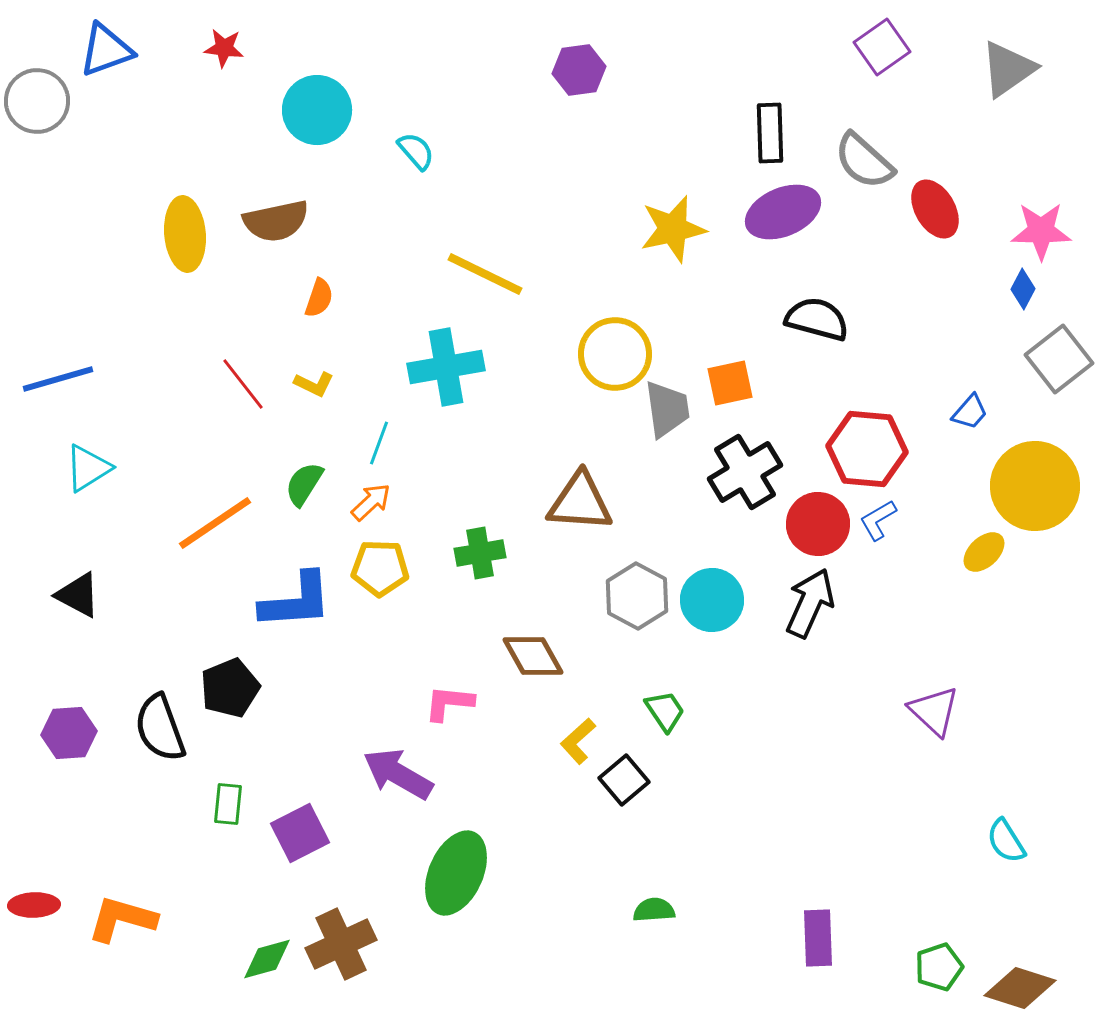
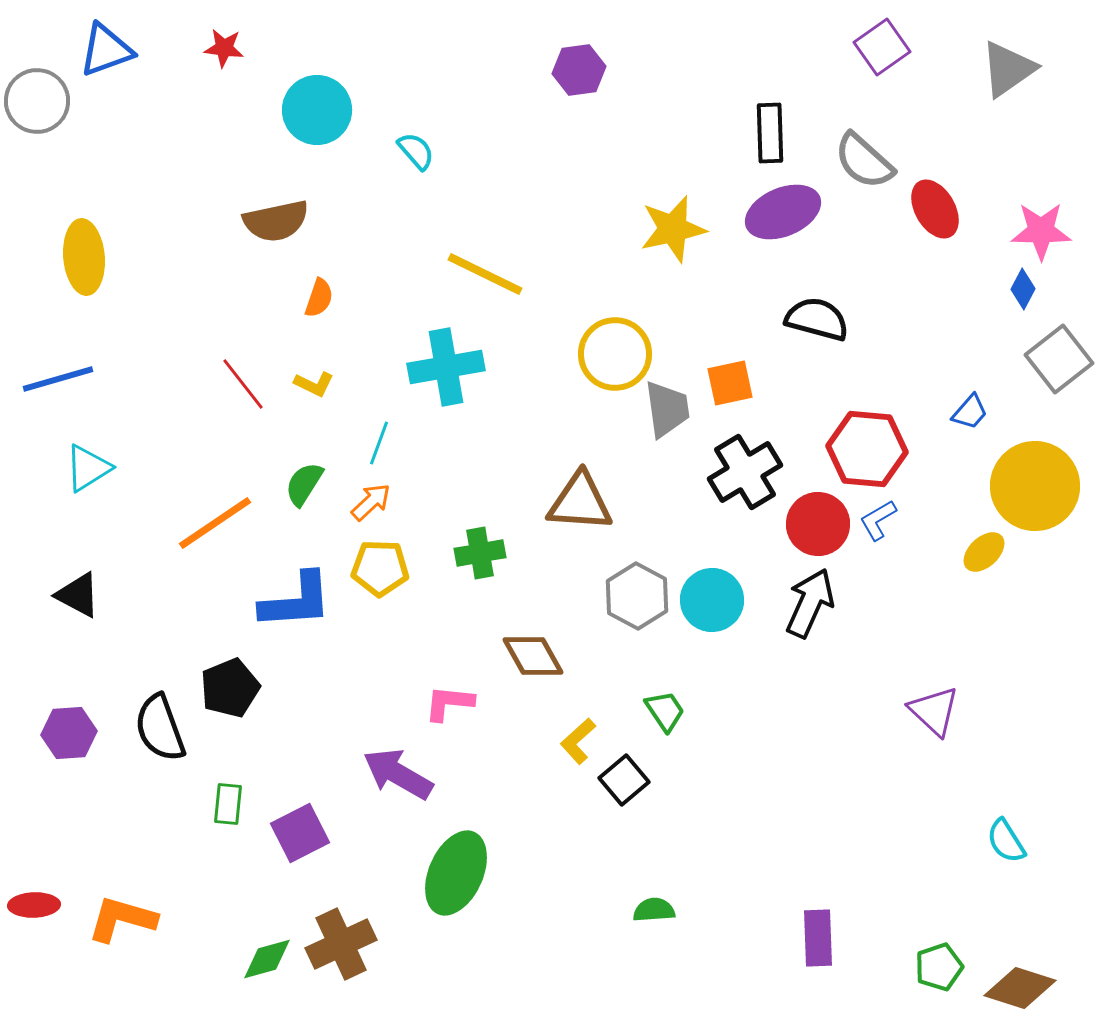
yellow ellipse at (185, 234): moved 101 px left, 23 px down
